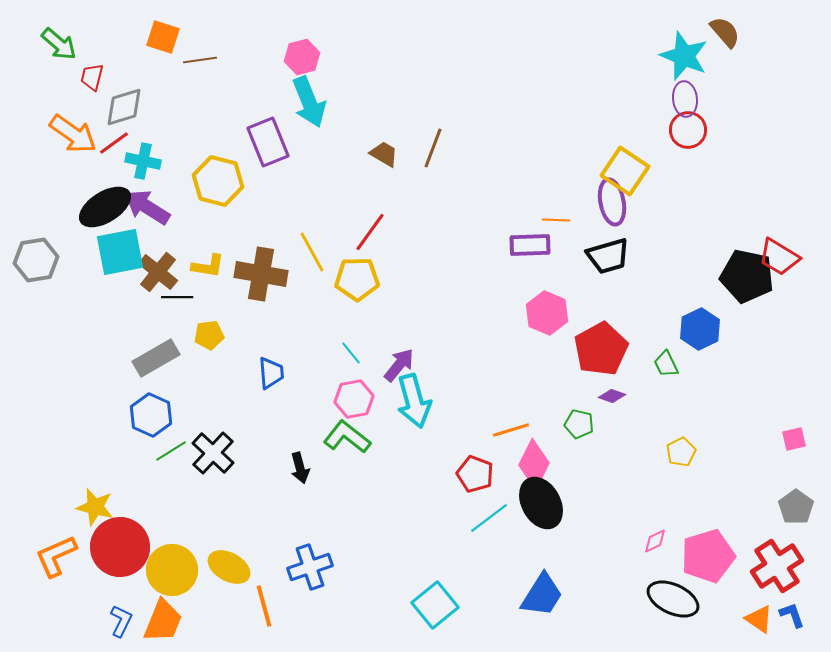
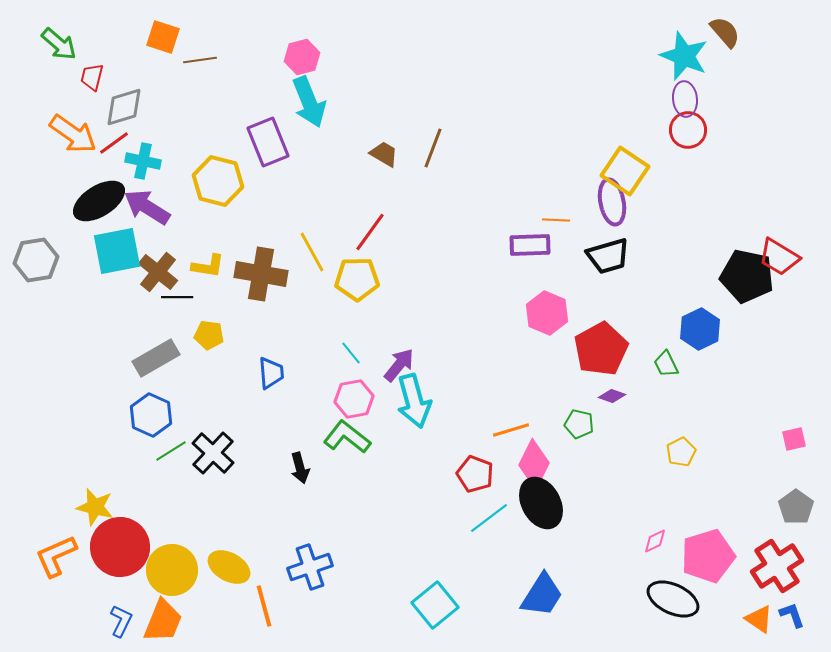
black ellipse at (105, 207): moved 6 px left, 6 px up
cyan square at (120, 252): moved 3 px left, 1 px up
yellow pentagon at (209, 335): rotated 16 degrees clockwise
